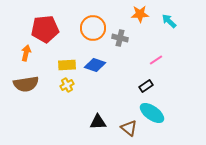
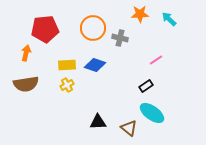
cyan arrow: moved 2 px up
